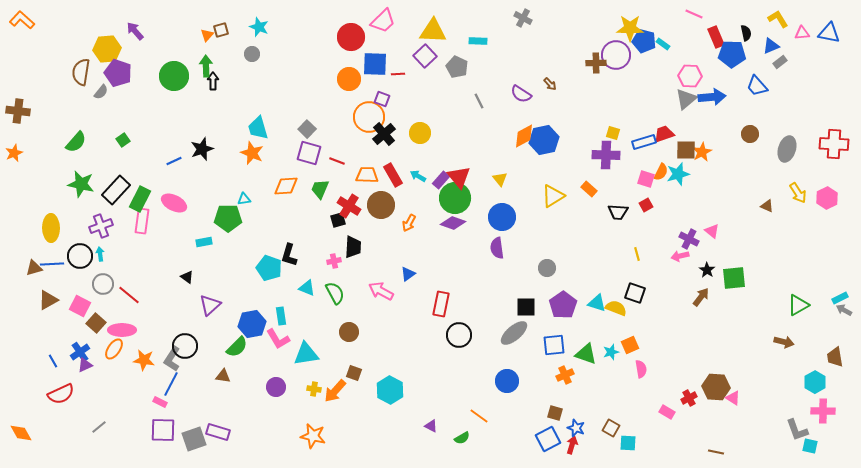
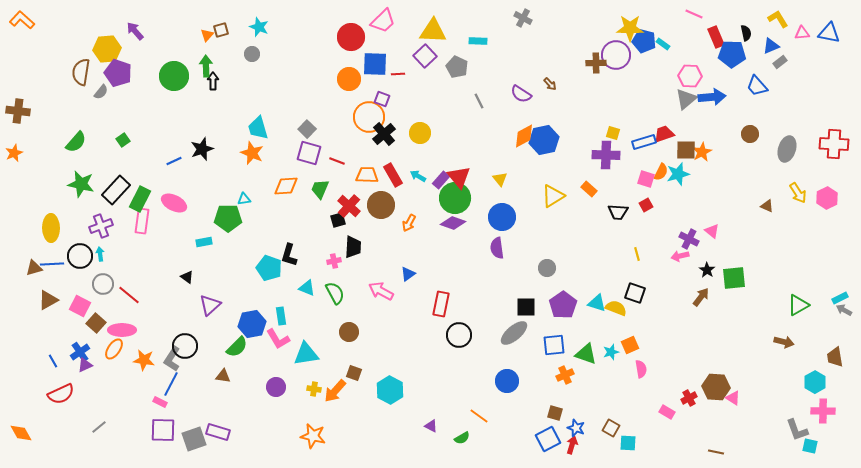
red cross at (349, 206): rotated 10 degrees clockwise
